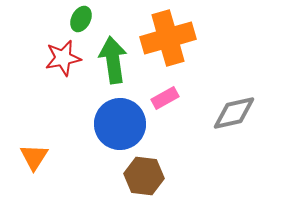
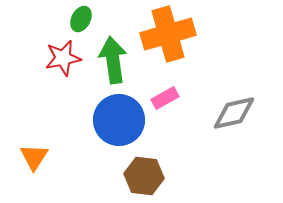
orange cross: moved 4 px up
blue circle: moved 1 px left, 4 px up
